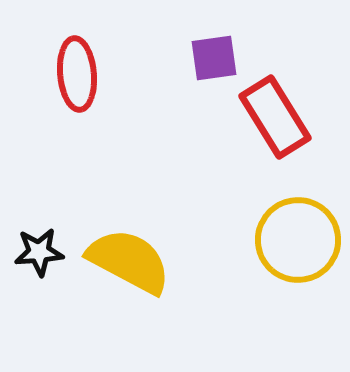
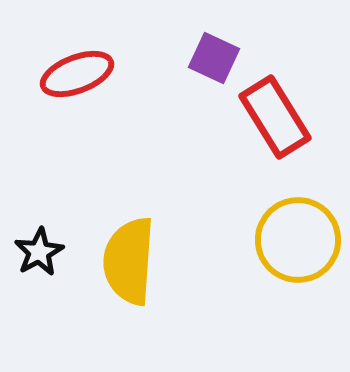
purple square: rotated 33 degrees clockwise
red ellipse: rotated 74 degrees clockwise
black star: rotated 24 degrees counterclockwise
yellow semicircle: rotated 114 degrees counterclockwise
